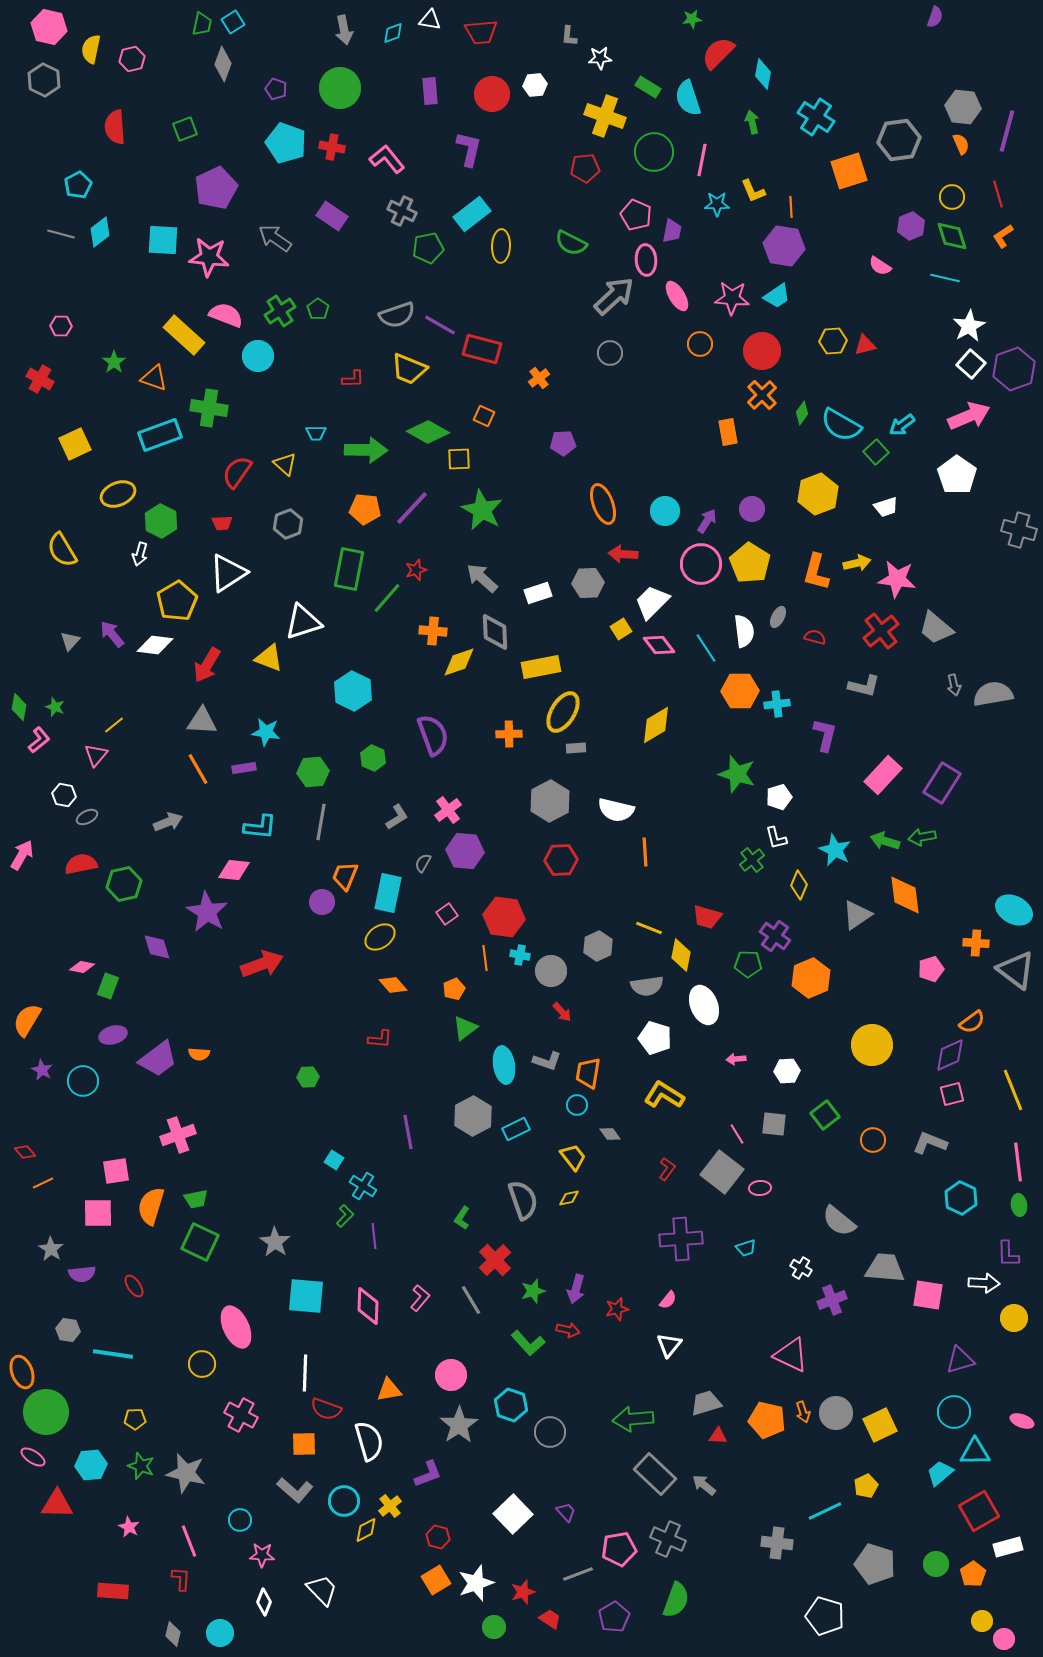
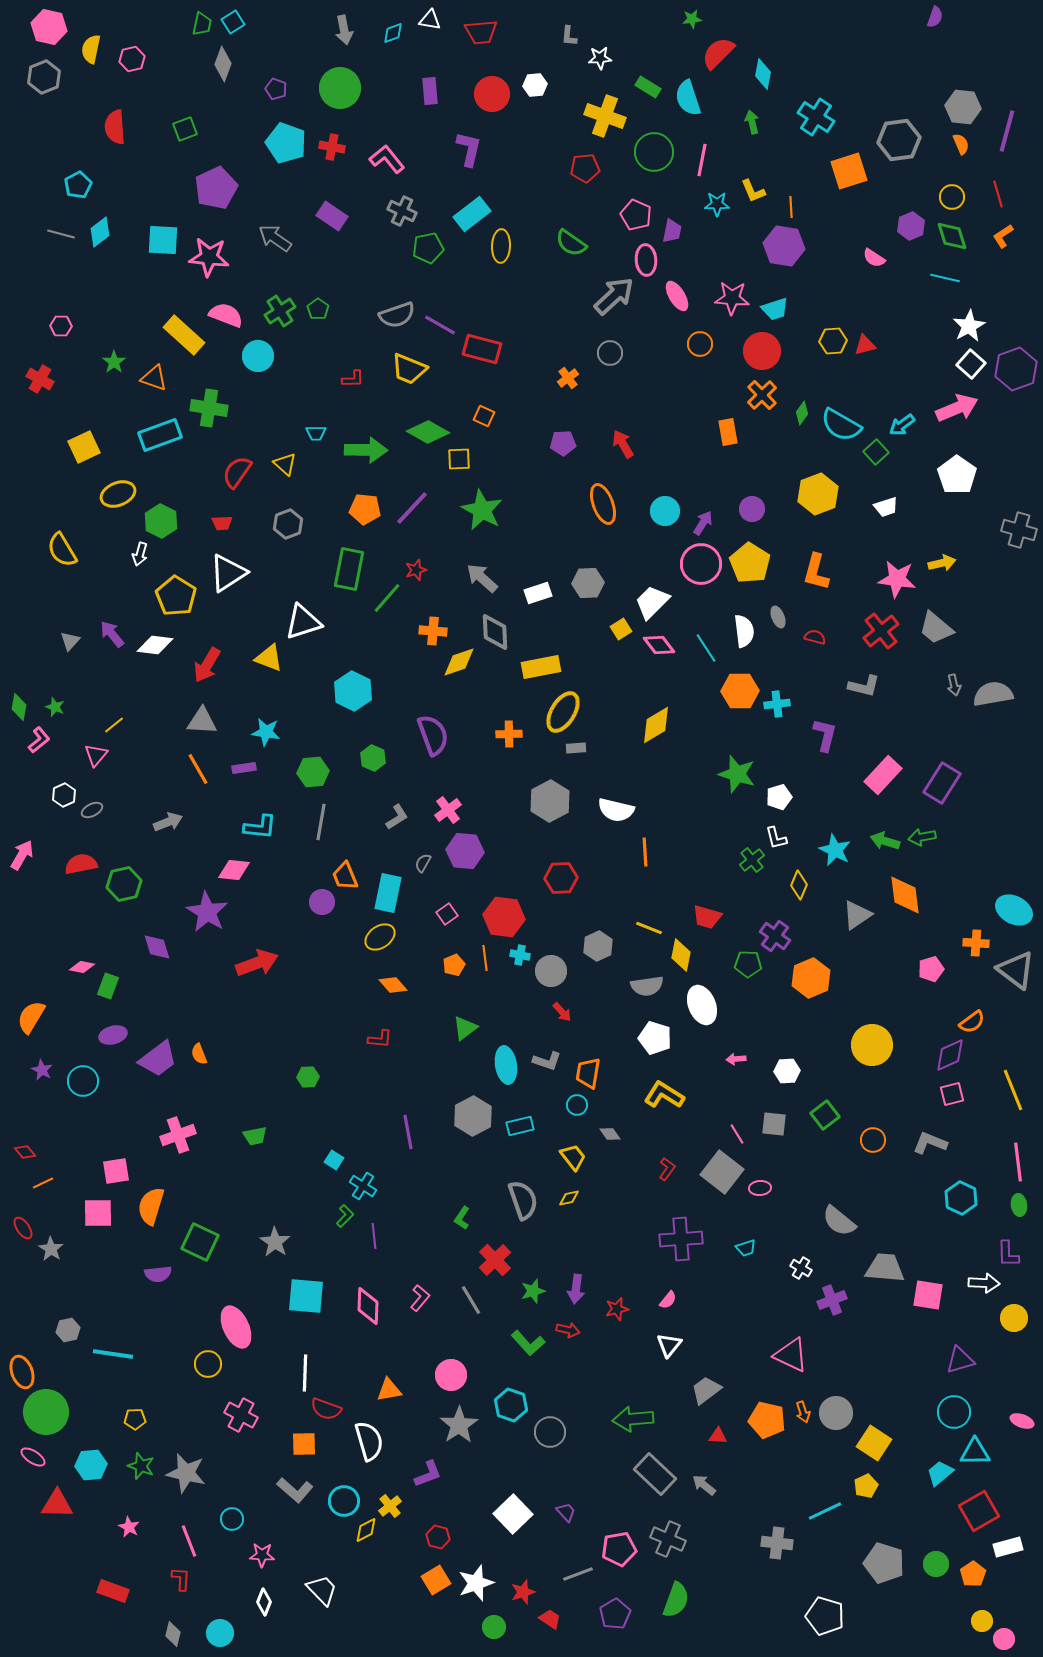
gray hexagon at (44, 80): moved 3 px up; rotated 12 degrees clockwise
green semicircle at (571, 243): rotated 8 degrees clockwise
pink semicircle at (880, 266): moved 6 px left, 8 px up
cyan trapezoid at (777, 296): moved 2 px left, 13 px down; rotated 16 degrees clockwise
purple hexagon at (1014, 369): moved 2 px right
orange cross at (539, 378): moved 29 px right
pink arrow at (969, 416): moved 12 px left, 8 px up
yellow square at (75, 444): moved 9 px right, 3 px down
purple arrow at (707, 521): moved 4 px left, 2 px down
red arrow at (623, 554): moved 110 px up; rotated 56 degrees clockwise
yellow arrow at (857, 563): moved 85 px right
yellow pentagon at (177, 601): moved 1 px left, 5 px up; rotated 9 degrees counterclockwise
gray ellipse at (778, 617): rotated 50 degrees counterclockwise
white hexagon at (64, 795): rotated 25 degrees clockwise
gray ellipse at (87, 817): moved 5 px right, 7 px up
red hexagon at (561, 860): moved 18 px down
orange trapezoid at (345, 876): rotated 44 degrees counterclockwise
red arrow at (262, 964): moved 5 px left, 1 px up
orange pentagon at (454, 989): moved 24 px up
white ellipse at (704, 1005): moved 2 px left
orange semicircle at (27, 1020): moved 4 px right, 3 px up
orange semicircle at (199, 1054): rotated 65 degrees clockwise
cyan ellipse at (504, 1065): moved 2 px right
cyan rectangle at (516, 1129): moved 4 px right, 3 px up; rotated 12 degrees clockwise
green trapezoid at (196, 1199): moved 59 px right, 63 px up
purple semicircle at (82, 1274): moved 76 px right
red ellipse at (134, 1286): moved 111 px left, 58 px up
purple arrow at (576, 1289): rotated 8 degrees counterclockwise
gray hexagon at (68, 1330): rotated 20 degrees counterclockwise
yellow circle at (202, 1364): moved 6 px right
gray trapezoid at (706, 1403): moved 13 px up; rotated 20 degrees counterclockwise
yellow square at (880, 1425): moved 6 px left, 18 px down; rotated 32 degrees counterclockwise
cyan circle at (240, 1520): moved 8 px left, 1 px up
gray pentagon at (875, 1564): moved 9 px right, 1 px up
red rectangle at (113, 1591): rotated 16 degrees clockwise
purple pentagon at (614, 1617): moved 1 px right, 3 px up
